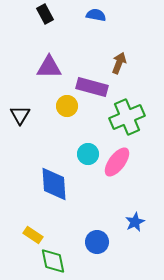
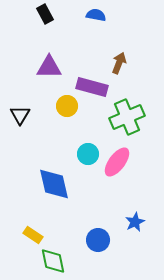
blue diamond: rotated 9 degrees counterclockwise
blue circle: moved 1 px right, 2 px up
